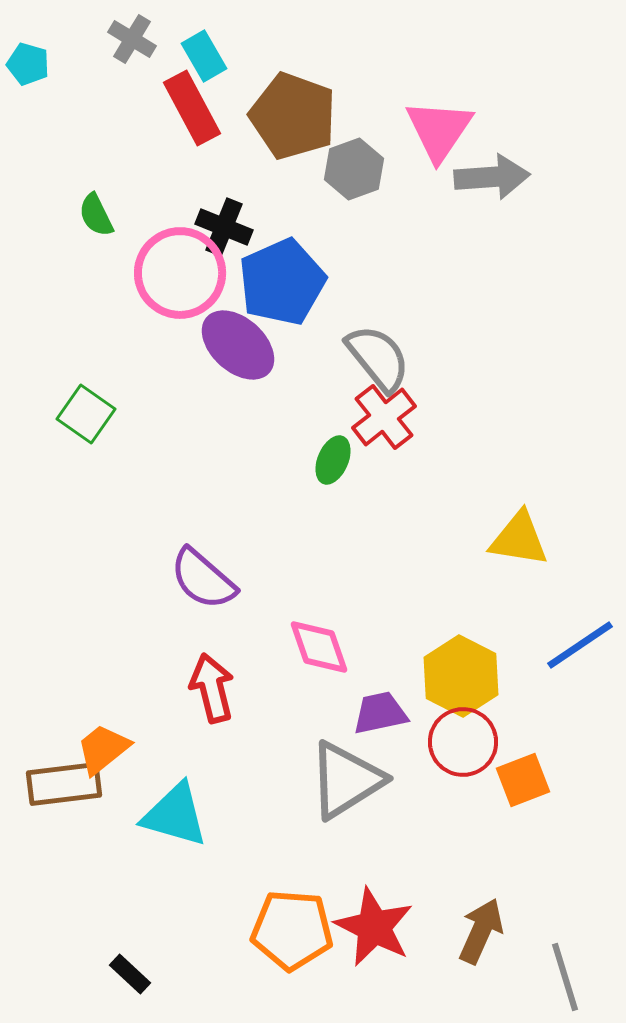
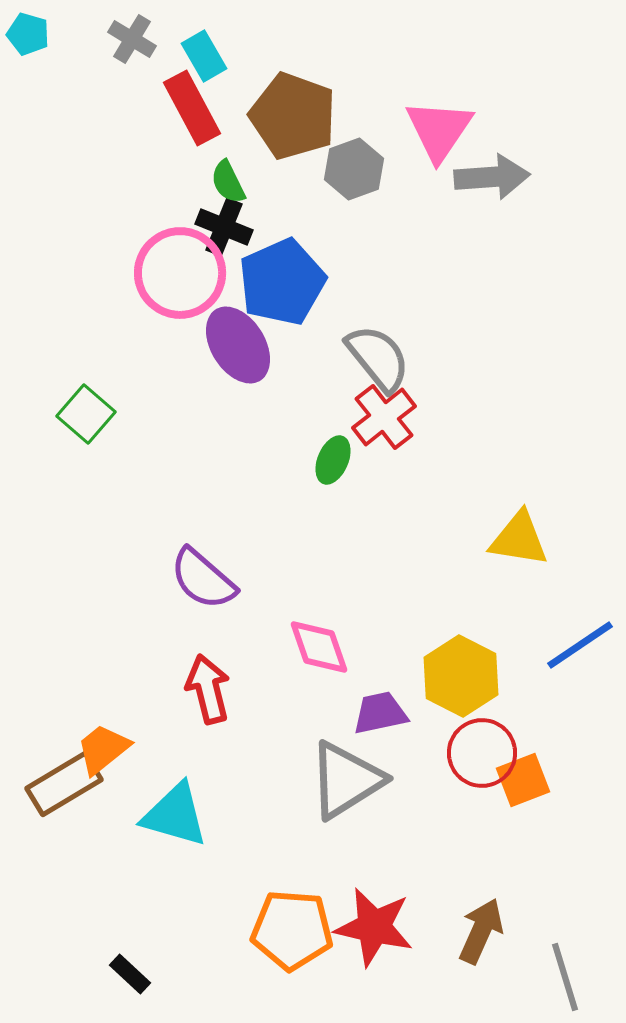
cyan pentagon: moved 30 px up
green semicircle: moved 132 px right, 33 px up
purple ellipse: rotated 16 degrees clockwise
green square: rotated 6 degrees clockwise
red arrow: moved 4 px left, 1 px down
red circle: moved 19 px right, 11 px down
brown rectangle: rotated 24 degrees counterclockwise
red star: rotated 14 degrees counterclockwise
